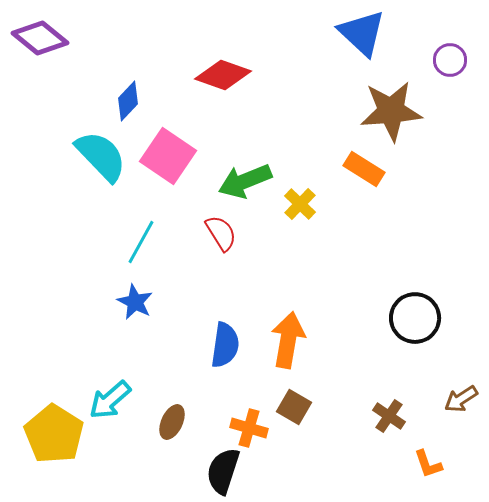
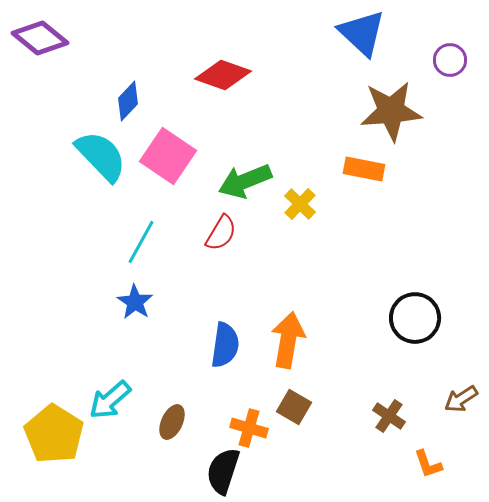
orange rectangle: rotated 21 degrees counterclockwise
red semicircle: rotated 63 degrees clockwise
blue star: rotated 6 degrees clockwise
